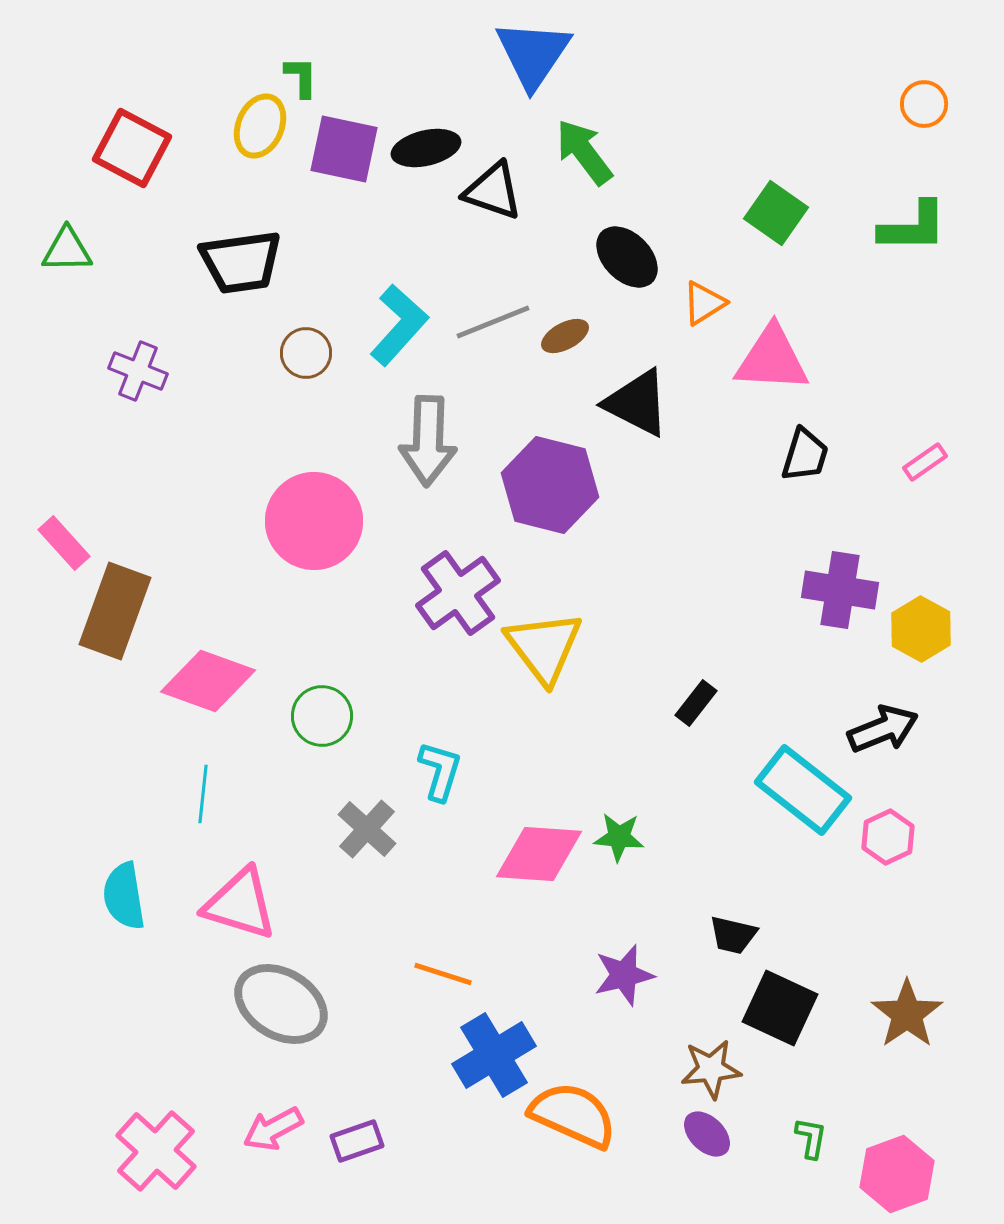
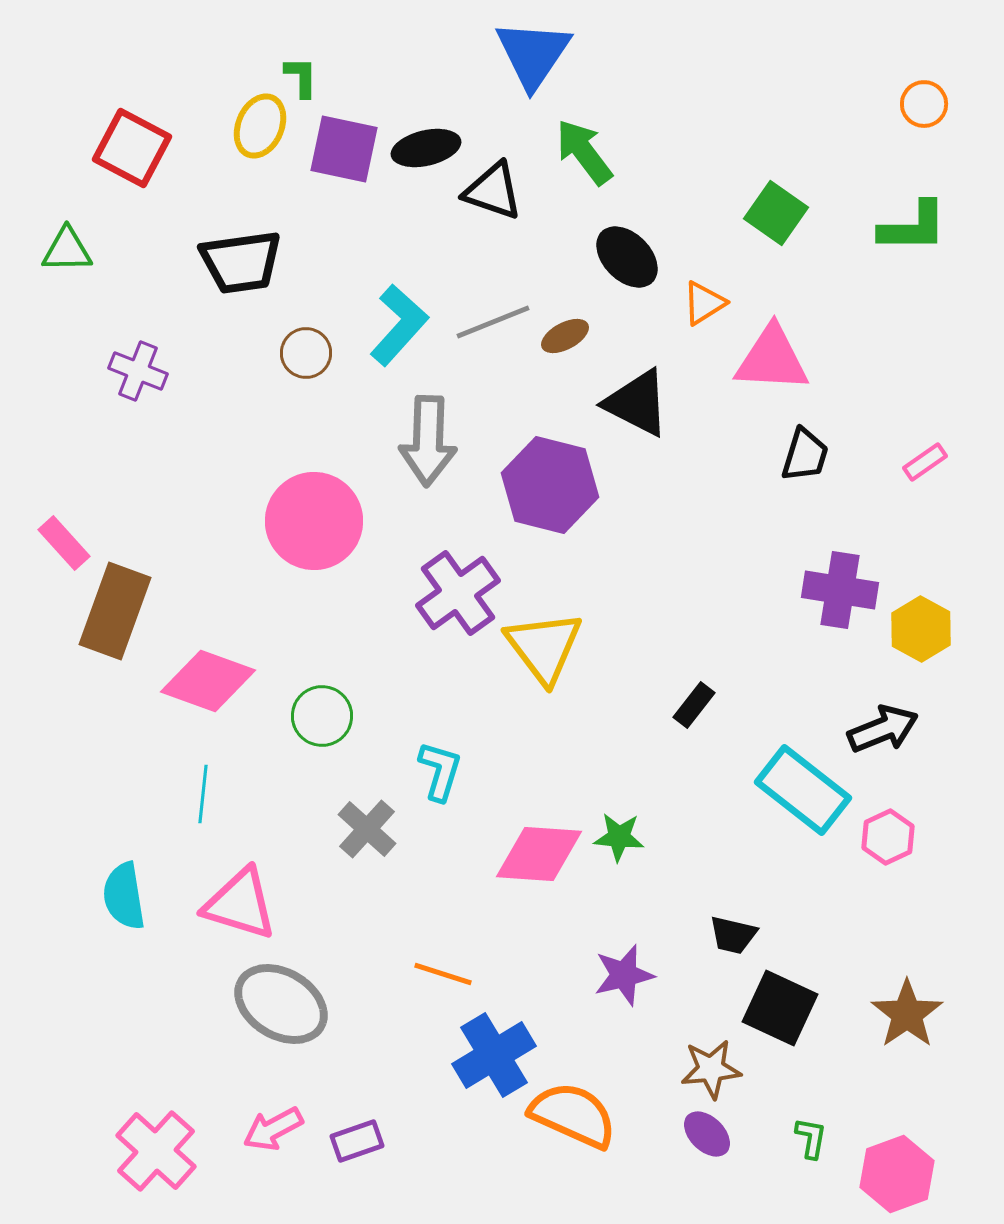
black rectangle at (696, 703): moved 2 px left, 2 px down
